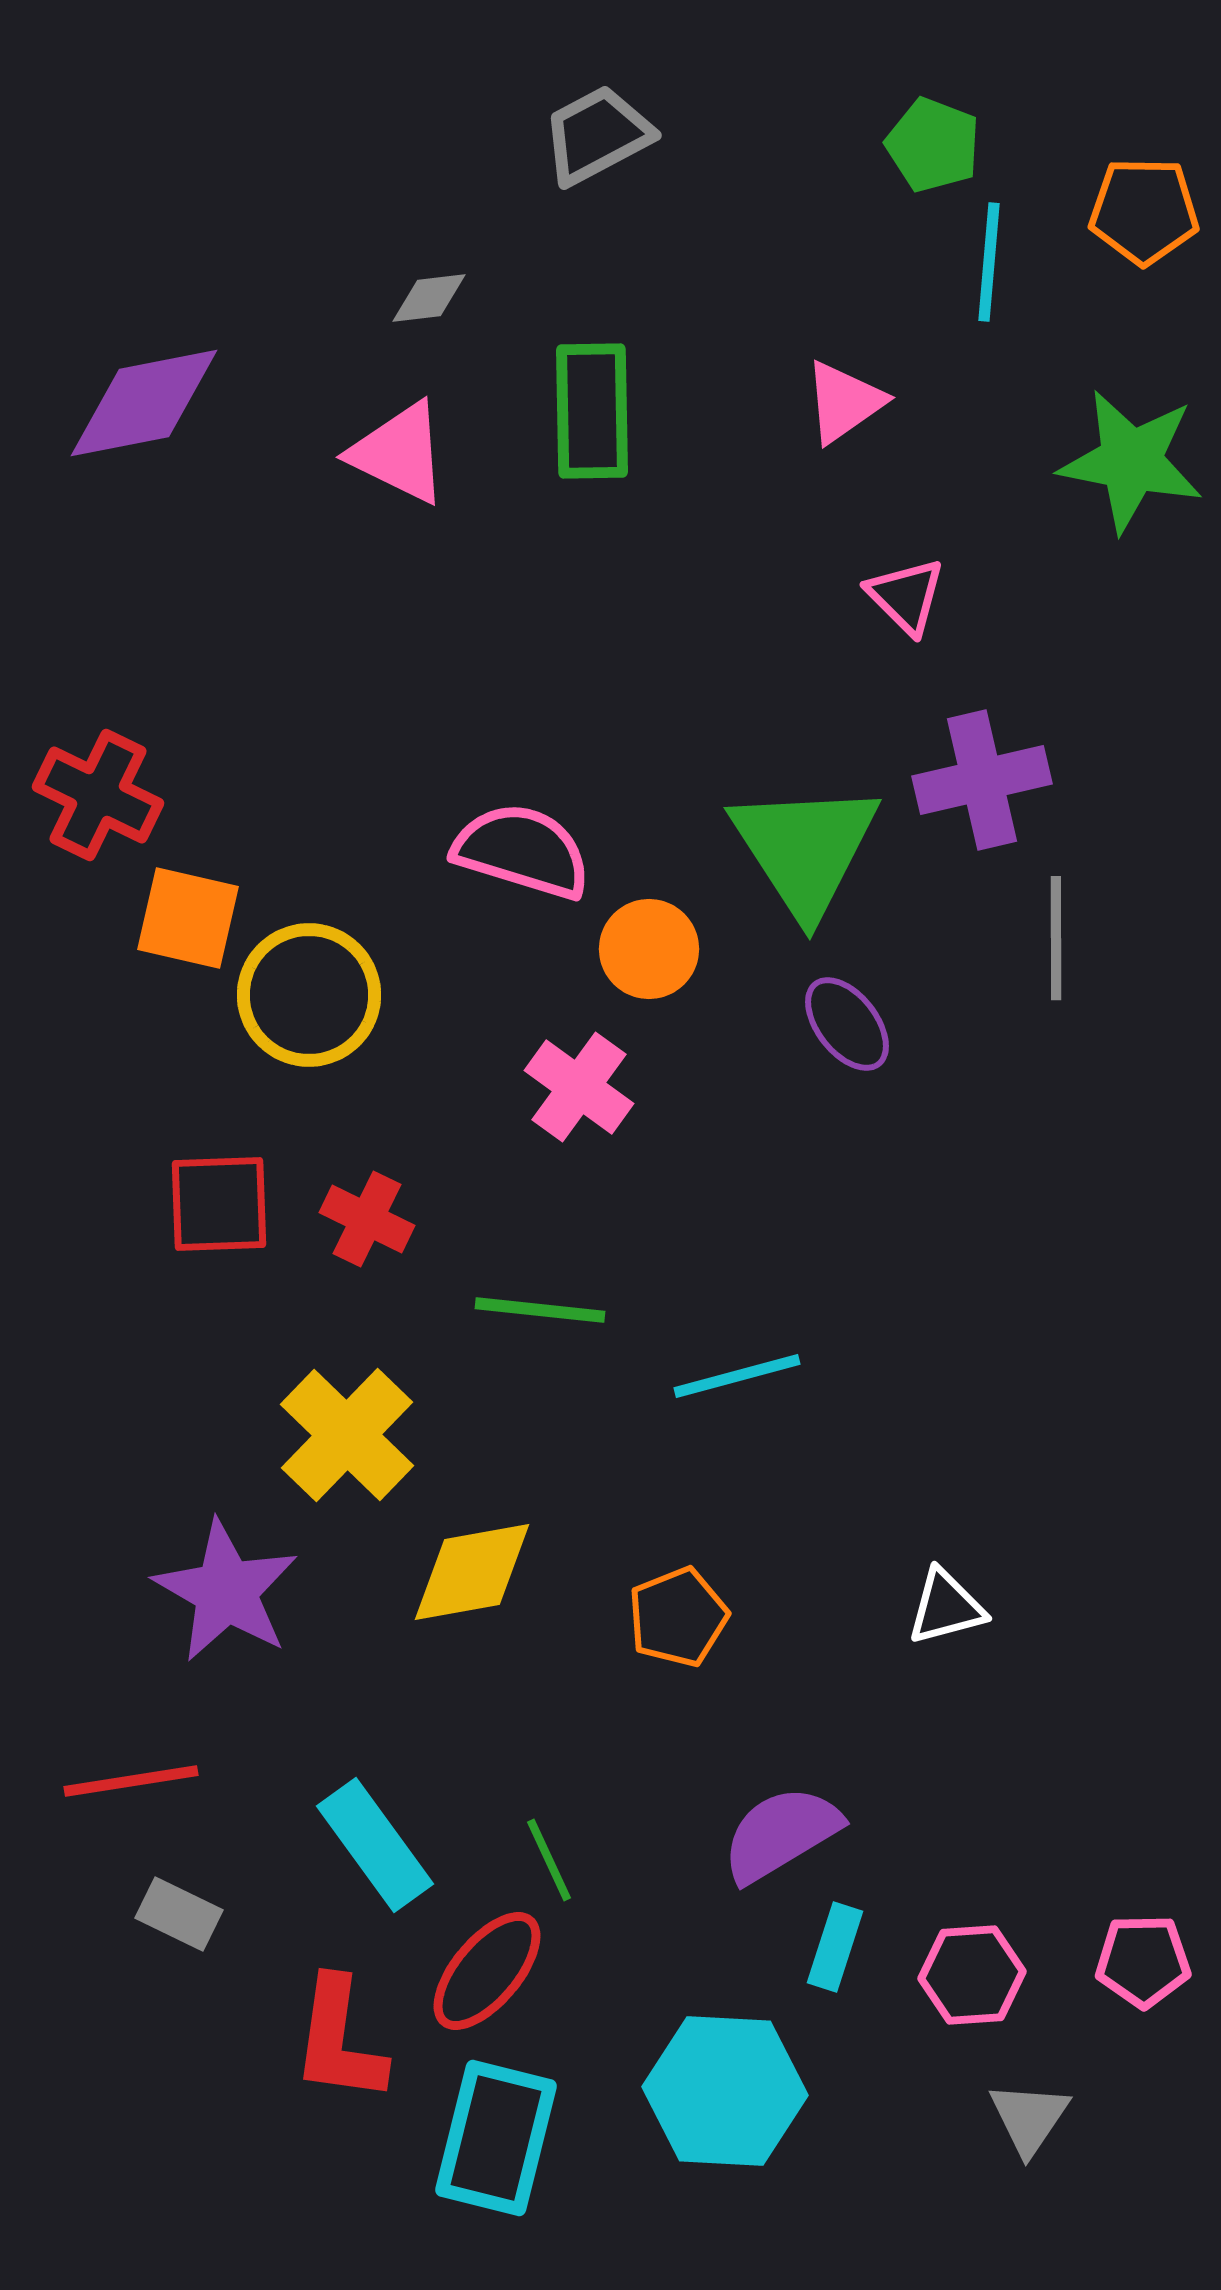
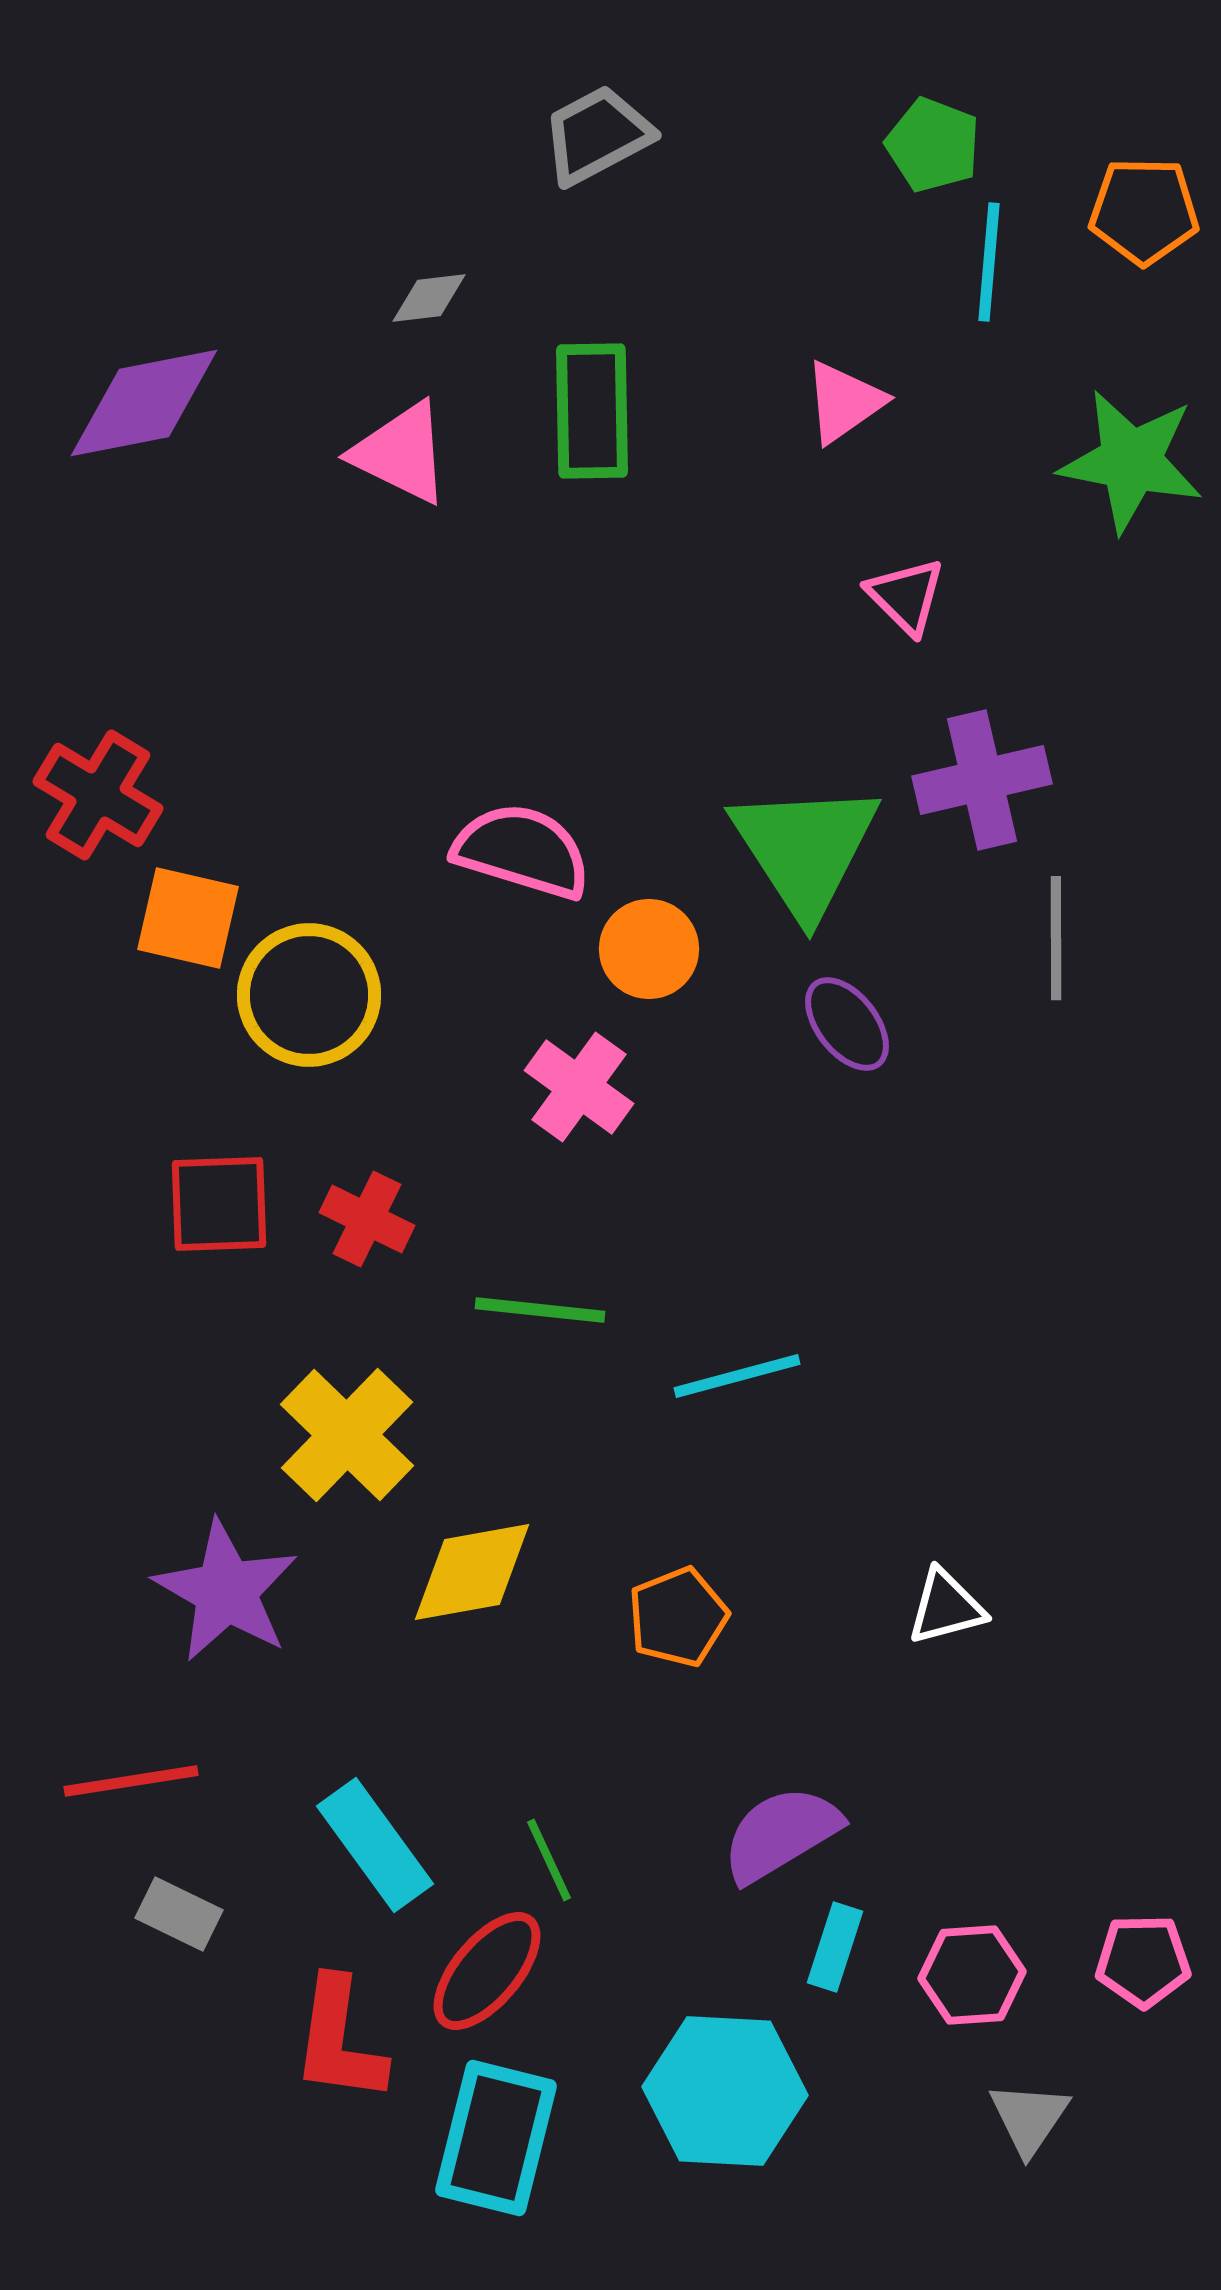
pink triangle at (399, 453): moved 2 px right
red cross at (98, 795): rotated 5 degrees clockwise
